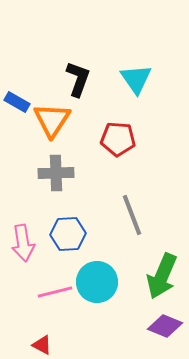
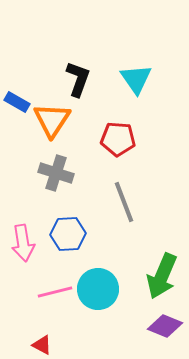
gray cross: rotated 20 degrees clockwise
gray line: moved 8 px left, 13 px up
cyan circle: moved 1 px right, 7 px down
